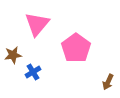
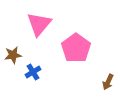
pink triangle: moved 2 px right
